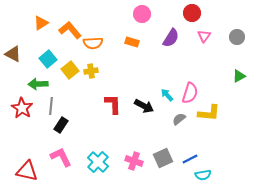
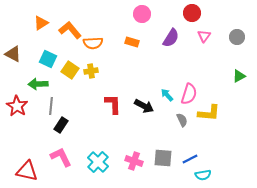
cyan square: rotated 24 degrees counterclockwise
yellow square: rotated 18 degrees counterclockwise
pink semicircle: moved 1 px left, 1 px down
red star: moved 5 px left, 2 px up
gray semicircle: moved 3 px right, 1 px down; rotated 104 degrees clockwise
gray square: rotated 30 degrees clockwise
